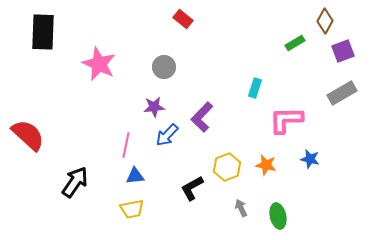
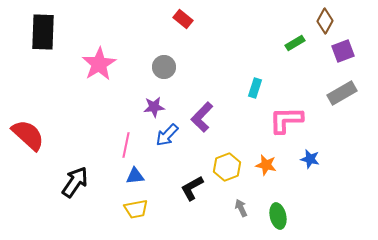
pink star: rotated 16 degrees clockwise
yellow trapezoid: moved 4 px right
